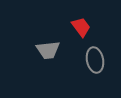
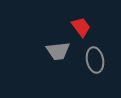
gray trapezoid: moved 10 px right, 1 px down
